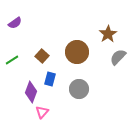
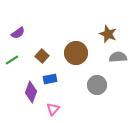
purple semicircle: moved 3 px right, 10 px down
brown star: rotated 18 degrees counterclockwise
brown circle: moved 1 px left, 1 px down
gray semicircle: rotated 42 degrees clockwise
blue rectangle: rotated 64 degrees clockwise
gray circle: moved 18 px right, 4 px up
pink triangle: moved 11 px right, 3 px up
